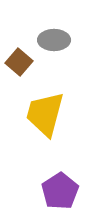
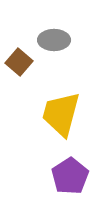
yellow trapezoid: moved 16 px right
purple pentagon: moved 10 px right, 15 px up
